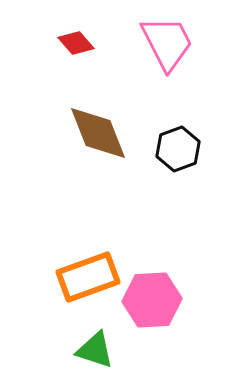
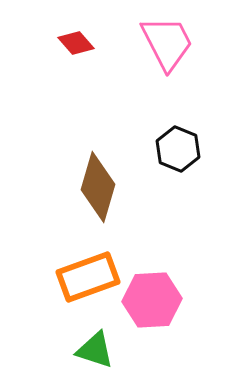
brown diamond: moved 54 px down; rotated 38 degrees clockwise
black hexagon: rotated 18 degrees counterclockwise
